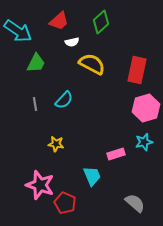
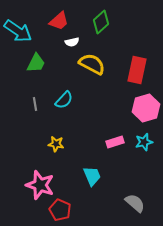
pink rectangle: moved 1 px left, 12 px up
red pentagon: moved 5 px left, 7 px down
